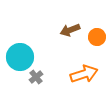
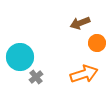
brown arrow: moved 10 px right, 7 px up
orange circle: moved 6 px down
